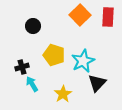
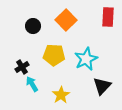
orange square: moved 14 px left, 5 px down
yellow pentagon: rotated 15 degrees counterclockwise
cyan star: moved 3 px right, 2 px up
black cross: rotated 16 degrees counterclockwise
black triangle: moved 5 px right, 3 px down
yellow star: moved 2 px left, 1 px down
